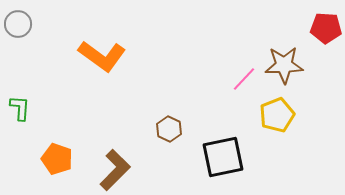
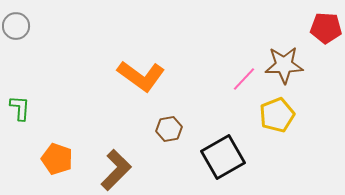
gray circle: moved 2 px left, 2 px down
orange L-shape: moved 39 px right, 20 px down
brown hexagon: rotated 25 degrees clockwise
black square: rotated 18 degrees counterclockwise
brown L-shape: moved 1 px right
